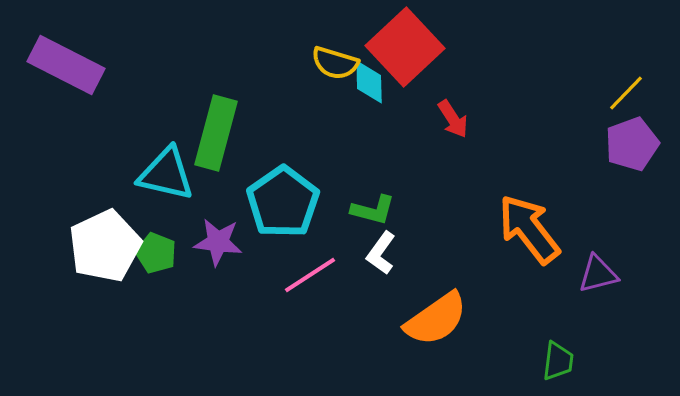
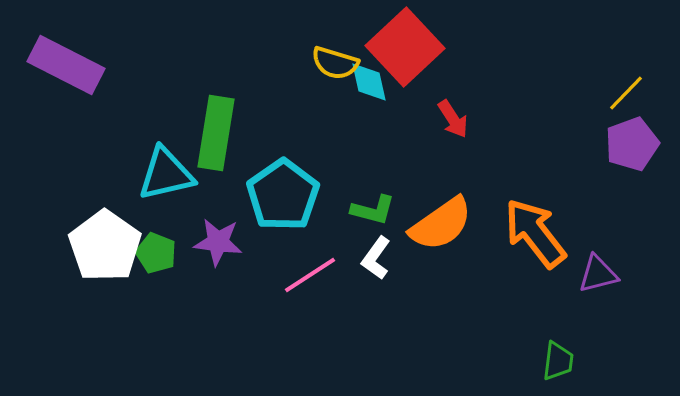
cyan diamond: rotated 12 degrees counterclockwise
green rectangle: rotated 6 degrees counterclockwise
cyan triangle: rotated 26 degrees counterclockwise
cyan pentagon: moved 7 px up
orange arrow: moved 6 px right, 4 px down
white pentagon: rotated 12 degrees counterclockwise
white L-shape: moved 5 px left, 5 px down
orange semicircle: moved 5 px right, 95 px up
